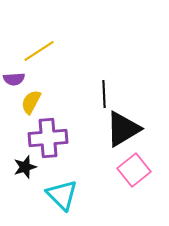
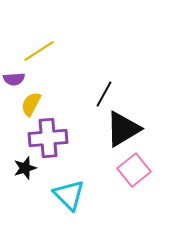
black line: rotated 32 degrees clockwise
yellow semicircle: moved 2 px down
black star: moved 1 px down
cyan triangle: moved 7 px right
